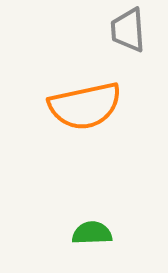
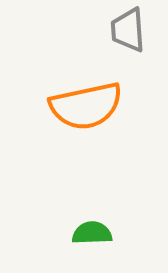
orange semicircle: moved 1 px right
